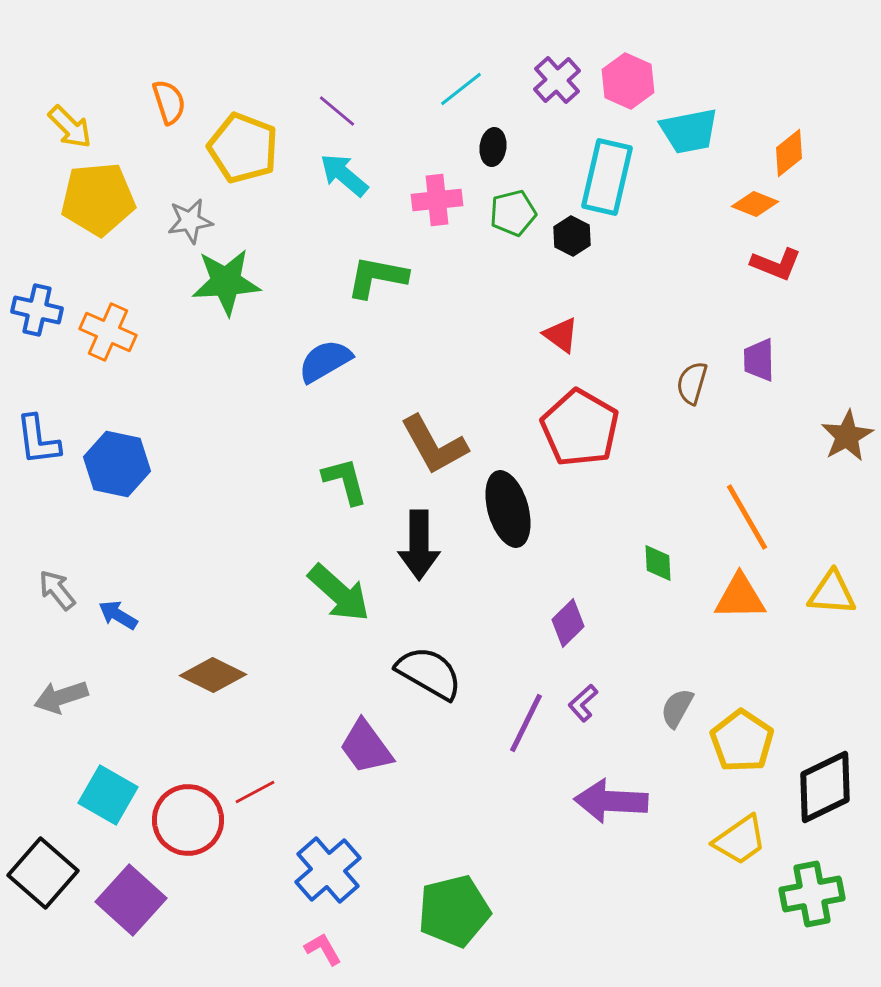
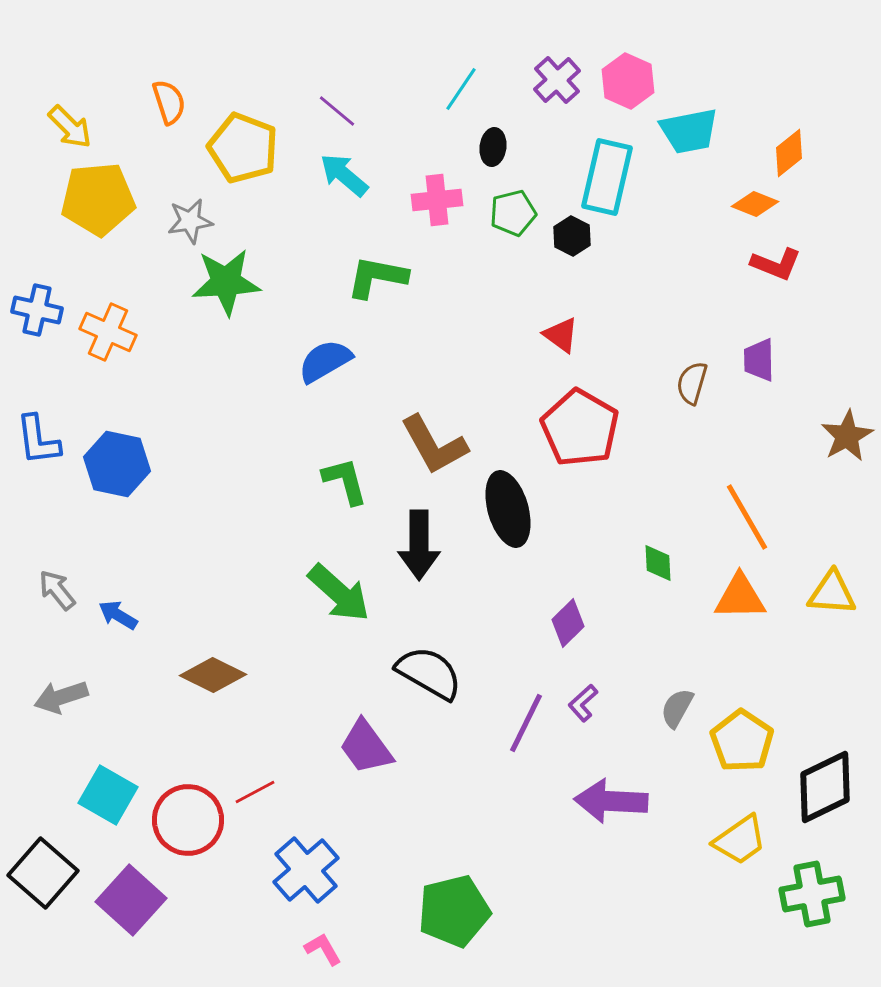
cyan line at (461, 89): rotated 18 degrees counterclockwise
blue cross at (328, 870): moved 22 px left
